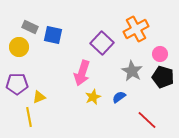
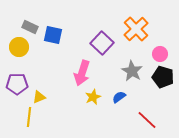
orange cross: rotated 15 degrees counterclockwise
yellow line: rotated 18 degrees clockwise
